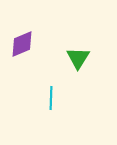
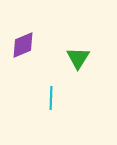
purple diamond: moved 1 px right, 1 px down
